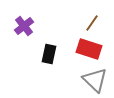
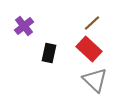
brown line: rotated 12 degrees clockwise
red rectangle: rotated 25 degrees clockwise
black rectangle: moved 1 px up
